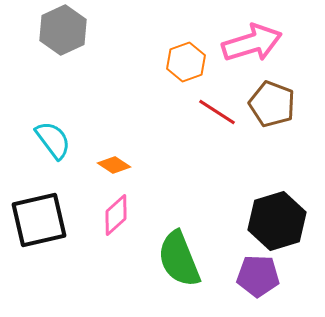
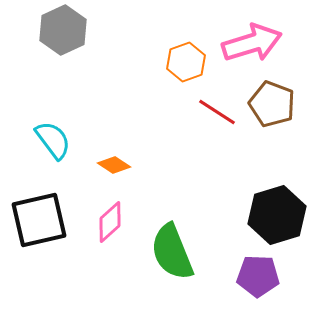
pink diamond: moved 6 px left, 7 px down
black hexagon: moved 6 px up
green semicircle: moved 7 px left, 7 px up
